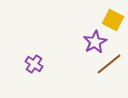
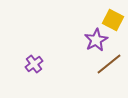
purple star: moved 1 px right, 2 px up
purple cross: rotated 18 degrees clockwise
